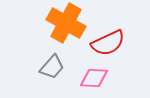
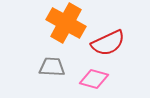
gray trapezoid: rotated 128 degrees counterclockwise
pink diamond: moved 1 px down; rotated 12 degrees clockwise
